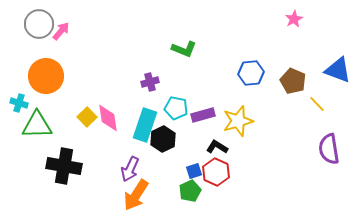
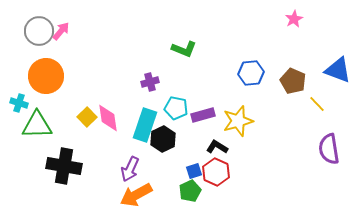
gray circle: moved 7 px down
orange arrow: rotated 28 degrees clockwise
